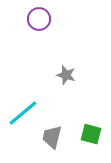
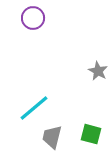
purple circle: moved 6 px left, 1 px up
gray star: moved 32 px right, 4 px up; rotated 12 degrees clockwise
cyan line: moved 11 px right, 5 px up
